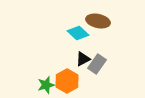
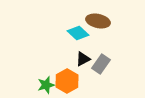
gray rectangle: moved 4 px right
